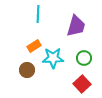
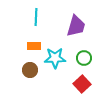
cyan line: moved 2 px left, 3 px down
orange rectangle: rotated 32 degrees clockwise
cyan star: moved 2 px right
brown circle: moved 3 px right
